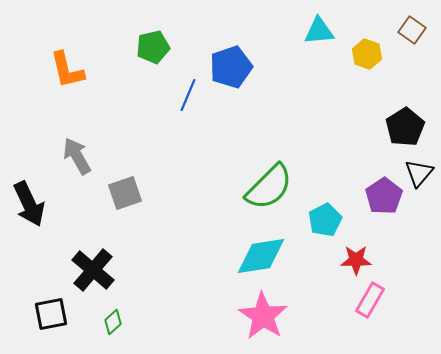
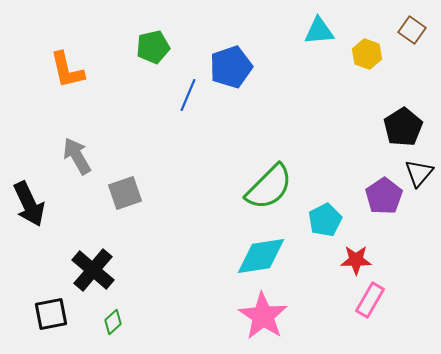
black pentagon: moved 2 px left
